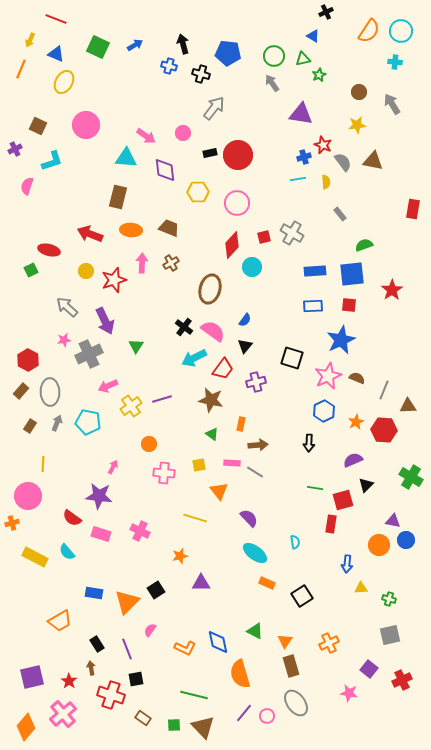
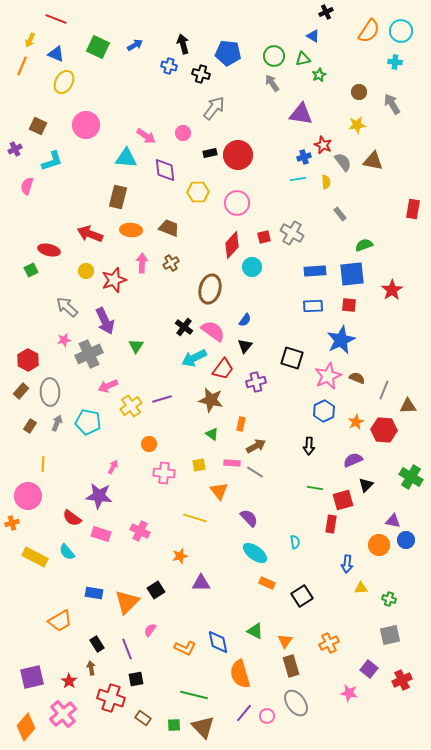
orange line at (21, 69): moved 1 px right, 3 px up
black arrow at (309, 443): moved 3 px down
brown arrow at (258, 445): moved 2 px left, 1 px down; rotated 24 degrees counterclockwise
red cross at (111, 695): moved 3 px down
